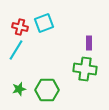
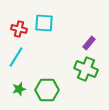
cyan square: rotated 24 degrees clockwise
red cross: moved 1 px left, 2 px down
purple rectangle: rotated 40 degrees clockwise
cyan line: moved 7 px down
green cross: moved 1 px right; rotated 15 degrees clockwise
